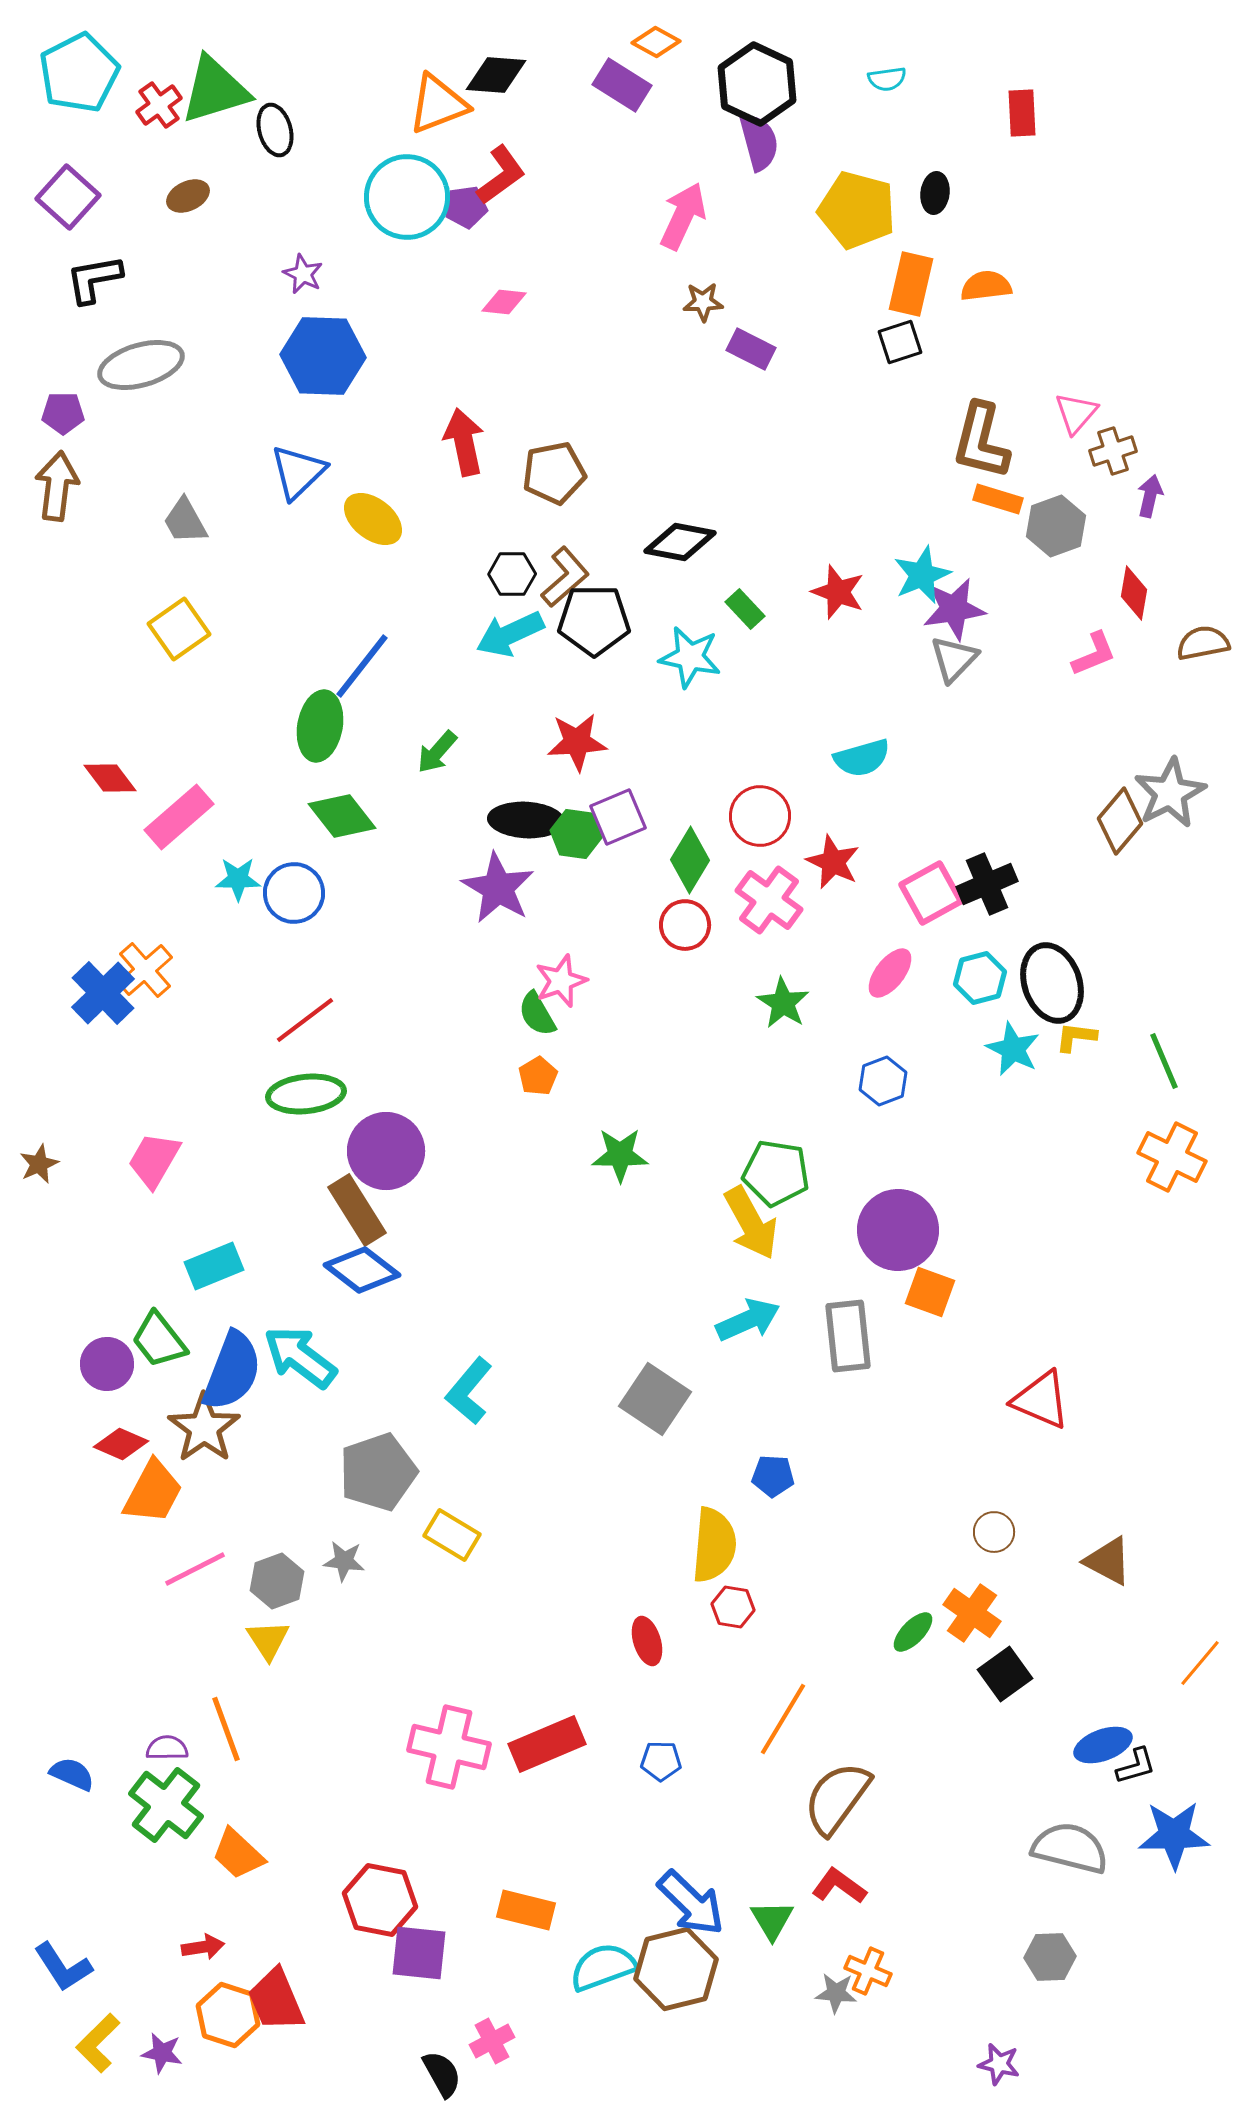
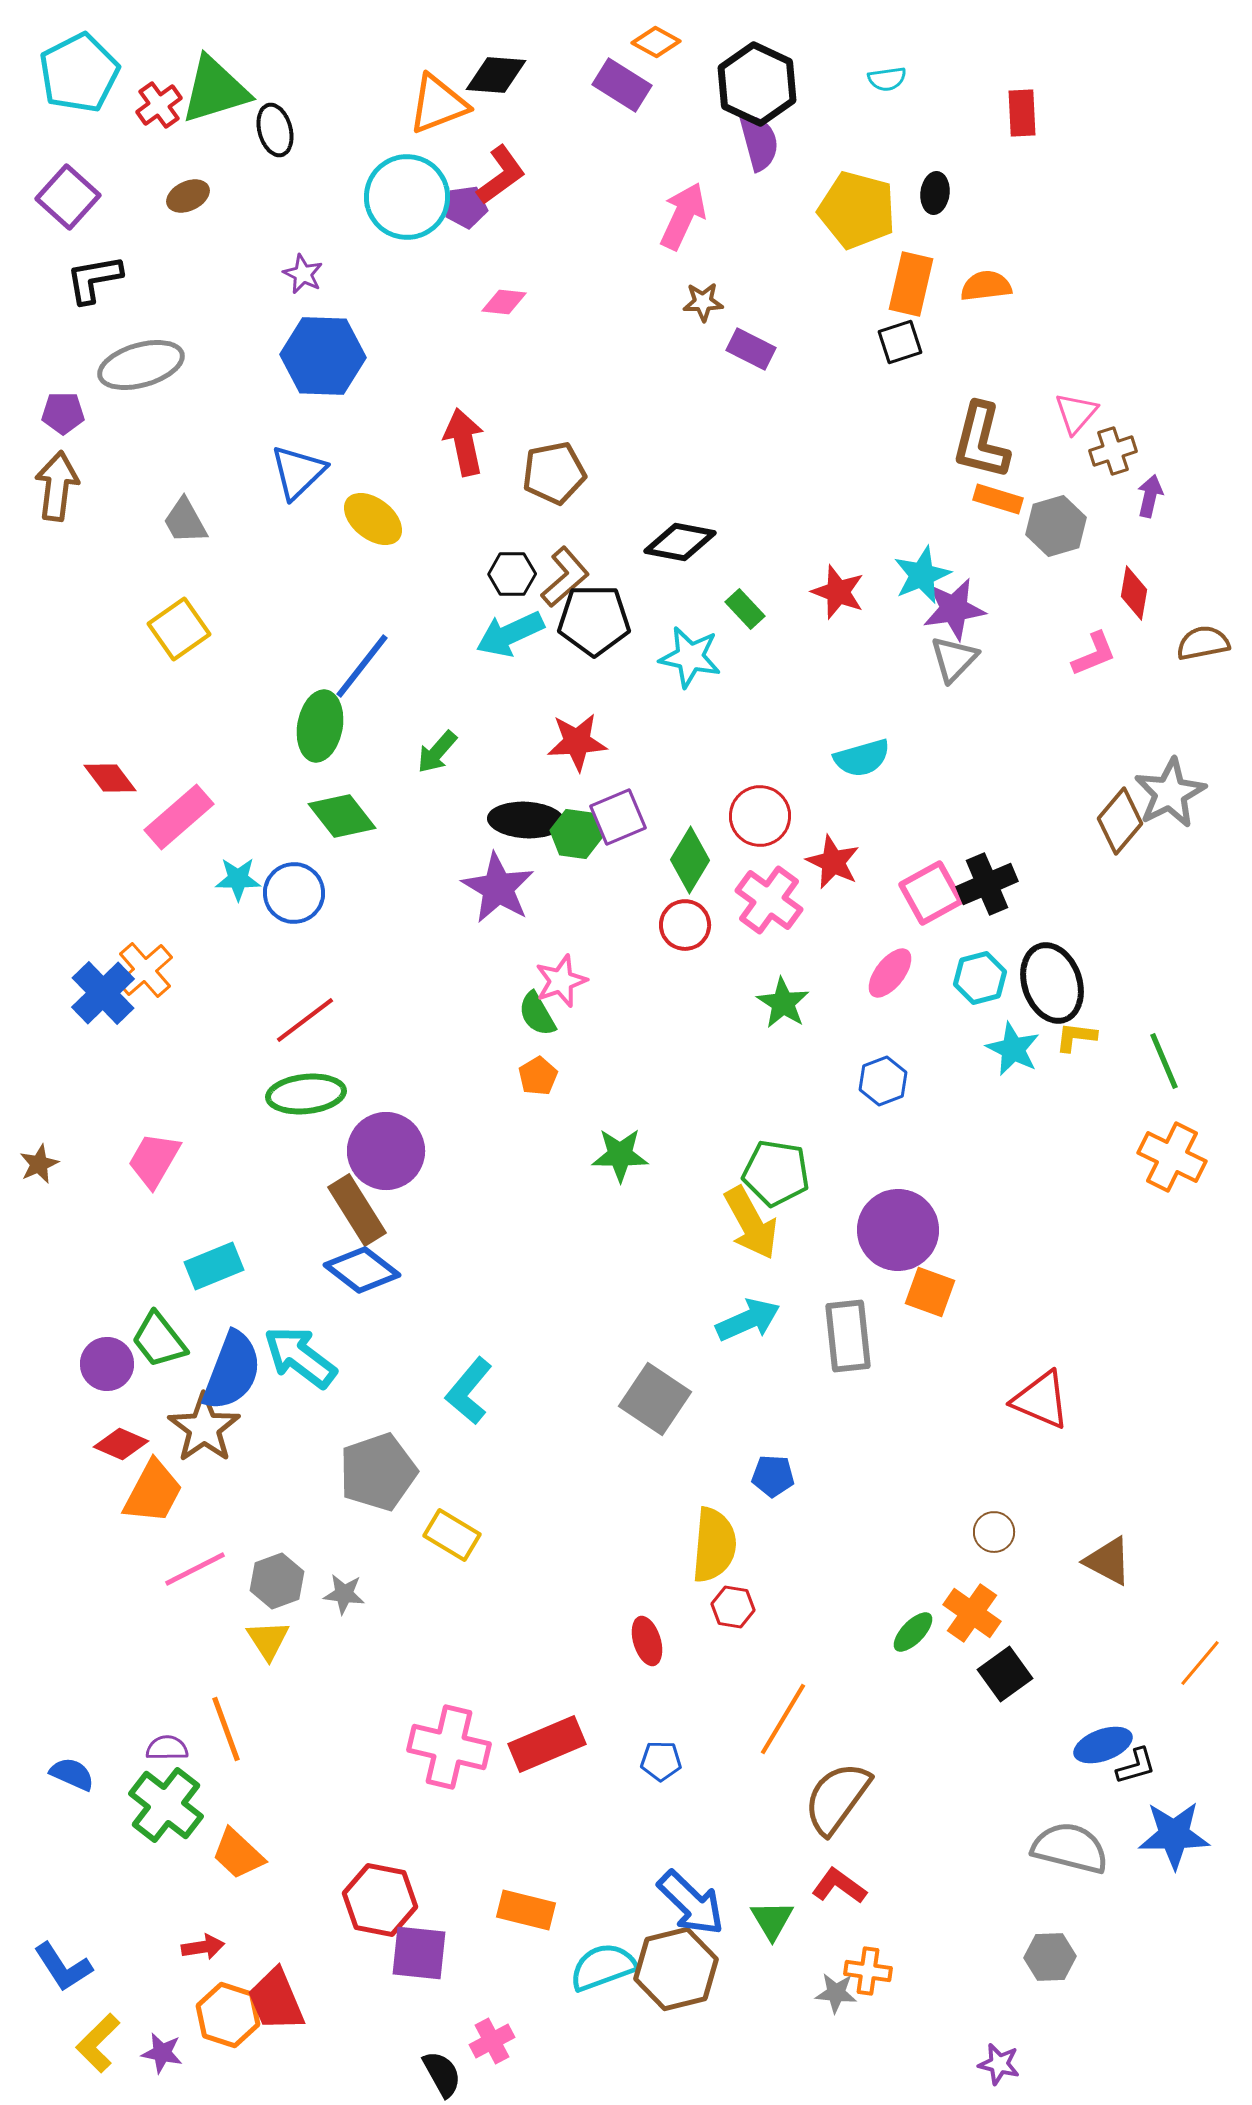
gray hexagon at (1056, 526): rotated 4 degrees clockwise
gray star at (344, 1561): moved 33 px down
orange cross at (868, 1971): rotated 15 degrees counterclockwise
